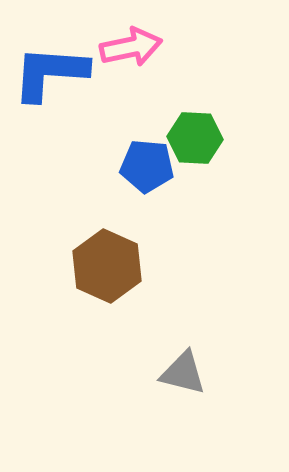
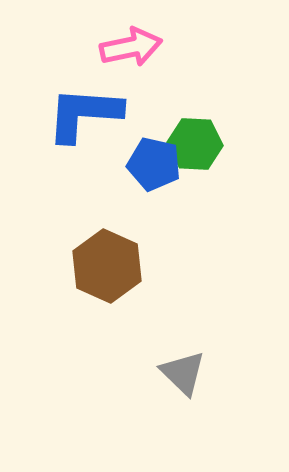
blue L-shape: moved 34 px right, 41 px down
green hexagon: moved 6 px down
blue pentagon: moved 7 px right, 2 px up; rotated 8 degrees clockwise
gray triangle: rotated 30 degrees clockwise
